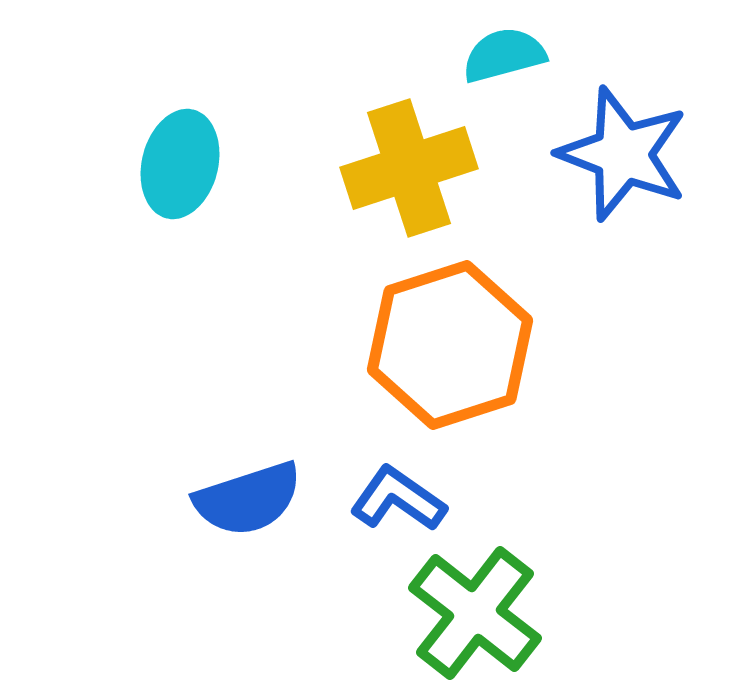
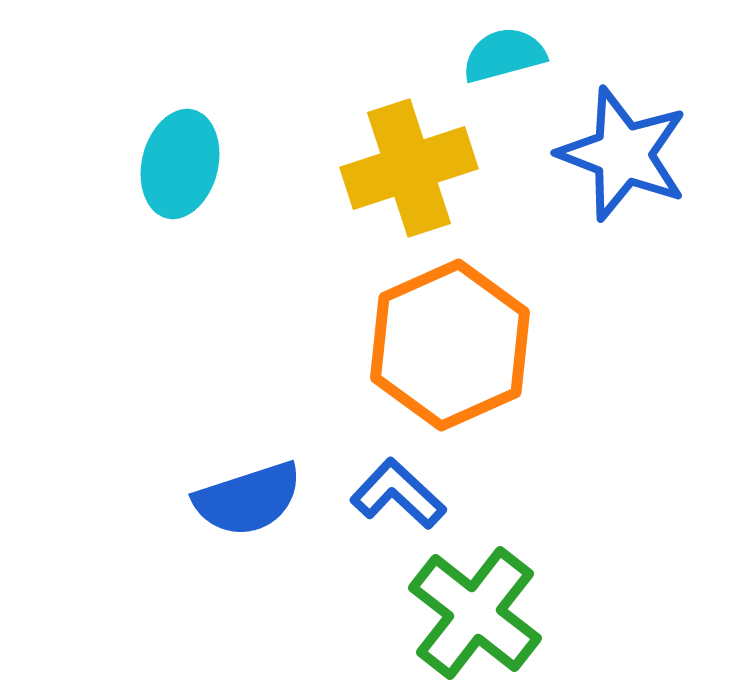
orange hexagon: rotated 6 degrees counterclockwise
blue L-shape: moved 5 px up; rotated 8 degrees clockwise
